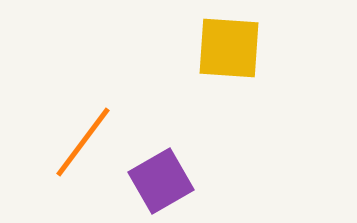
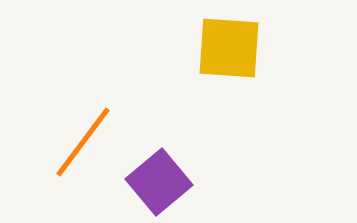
purple square: moved 2 px left, 1 px down; rotated 10 degrees counterclockwise
